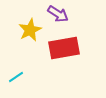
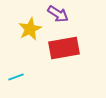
yellow star: moved 1 px up
cyan line: rotated 14 degrees clockwise
